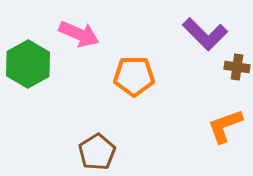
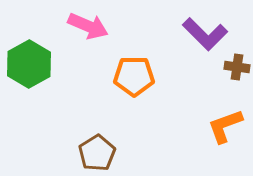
pink arrow: moved 9 px right, 8 px up
green hexagon: moved 1 px right
brown pentagon: moved 1 px down
